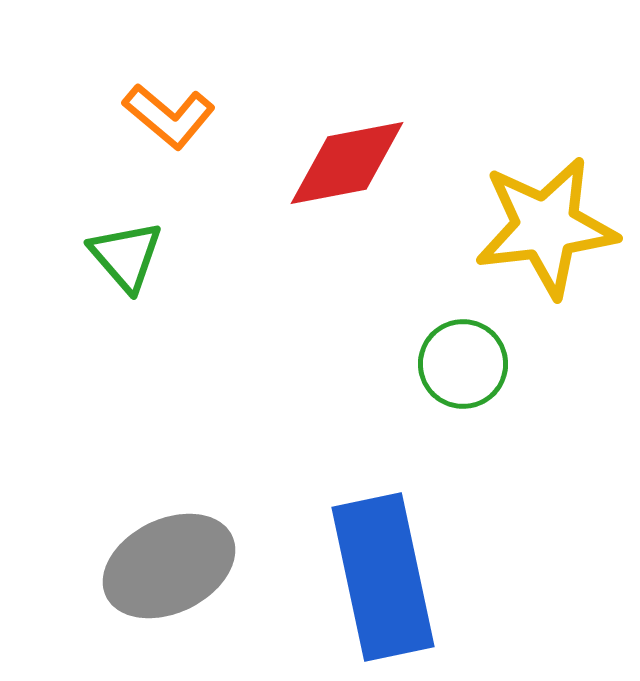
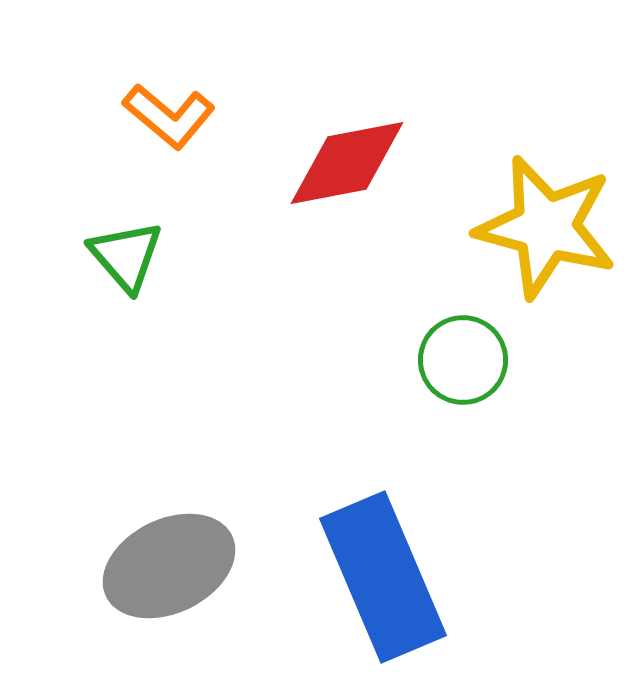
yellow star: rotated 22 degrees clockwise
green circle: moved 4 px up
blue rectangle: rotated 11 degrees counterclockwise
